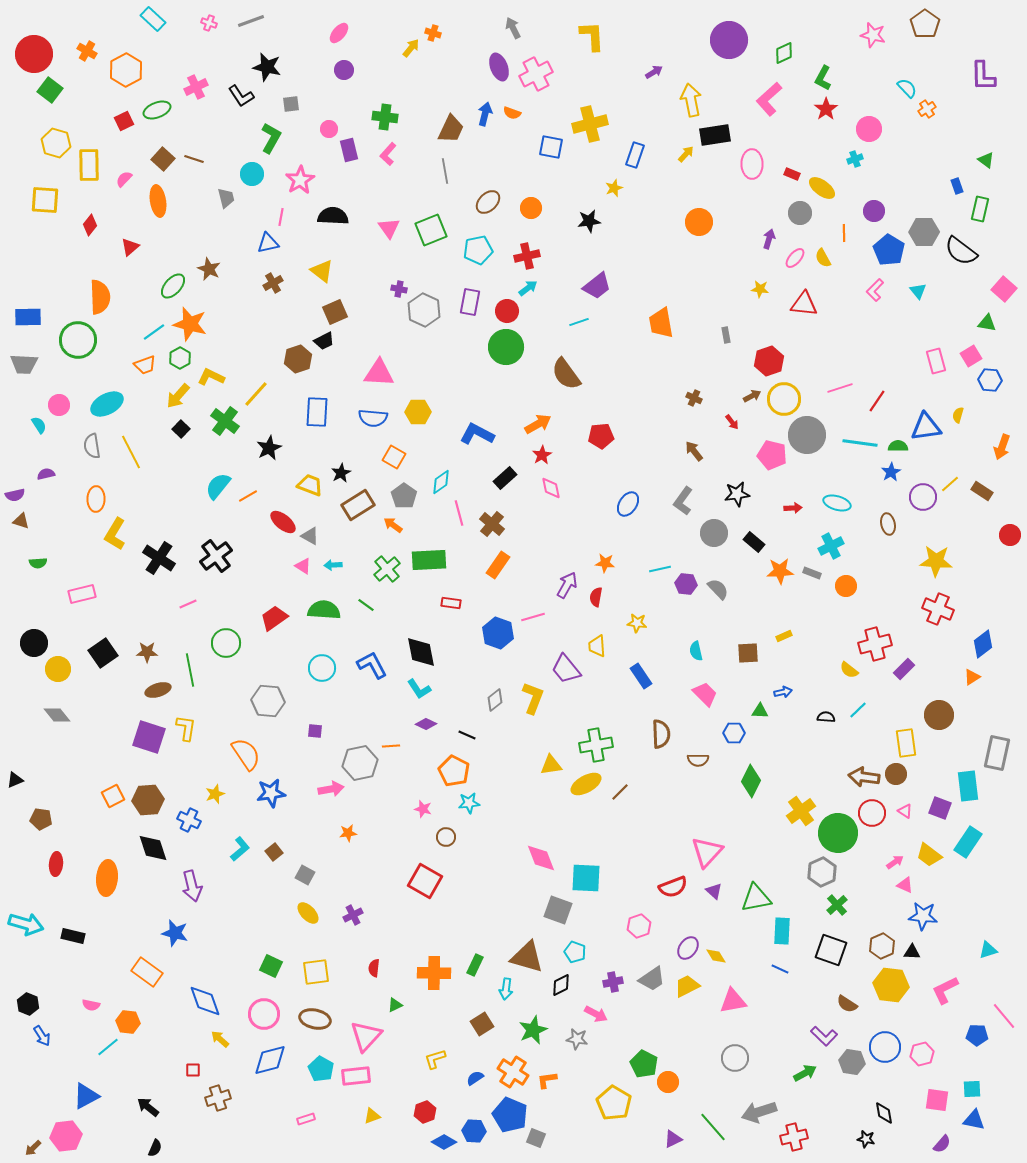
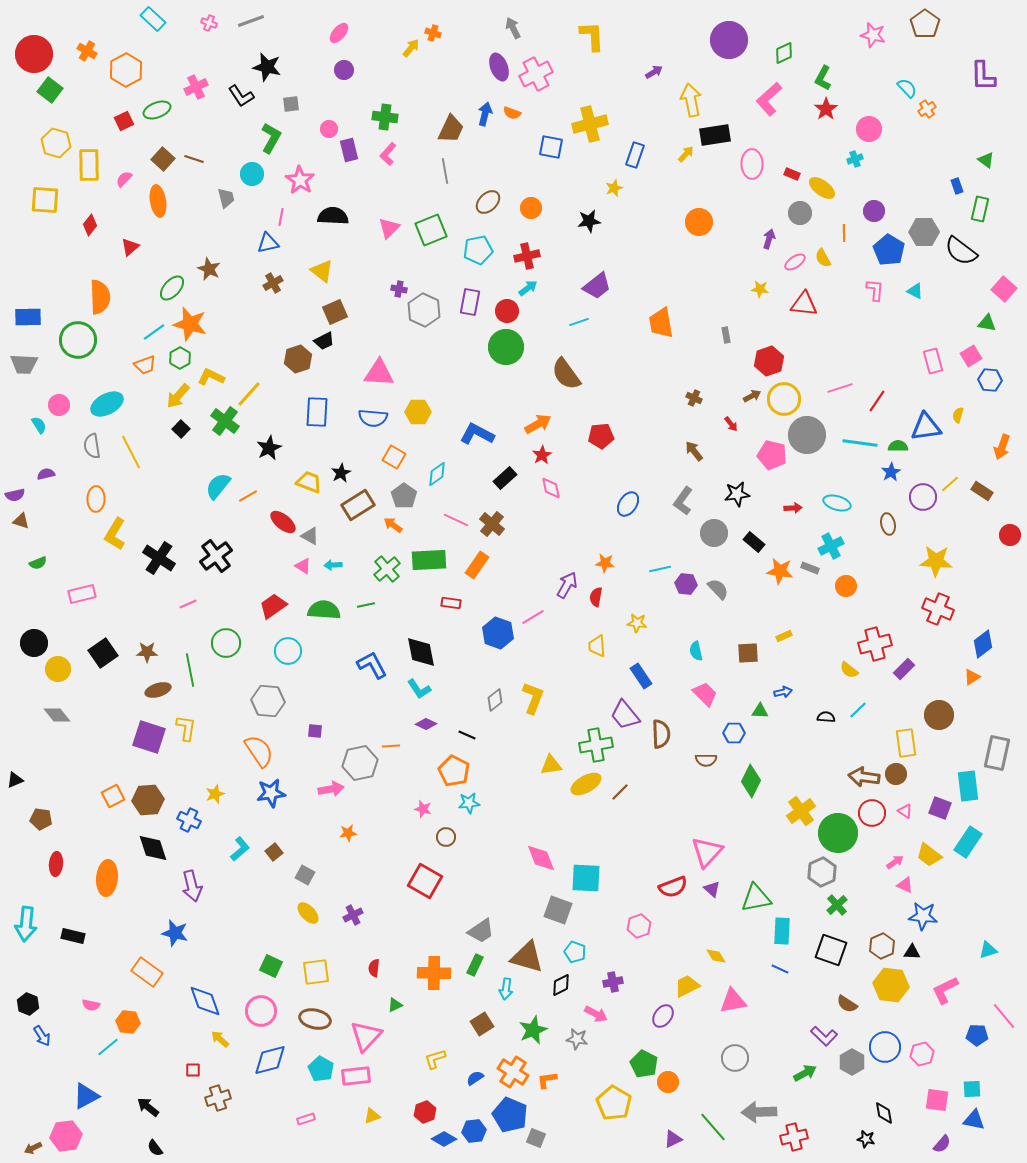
pink star at (300, 180): rotated 8 degrees counterclockwise
pink triangle at (389, 228): rotated 20 degrees clockwise
pink ellipse at (795, 258): moved 4 px down; rotated 15 degrees clockwise
green ellipse at (173, 286): moved 1 px left, 2 px down
pink L-shape at (875, 290): rotated 140 degrees clockwise
cyan triangle at (918, 291): moved 3 px left; rotated 24 degrees counterclockwise
pink rectangle at (936, 361): moved 3 px left
yellow line at (256, 394): moved 7 px left
red arrow at (732, 422): moved 1 px left, 2 px down
cyan diamond at (441, 482): moved 4 px left, 8 px up
yellow trapezoid at (310, 485): moved 1 px left, 3 px up
pink line at (459, 513): moved 3 px left, 7 px down; rotated 50 degrees counterclockwise
green semicircle at (38, 563): rotated 18 degrees counterclockwise
orange rectangle at (498, 565): moved 21 px left
orange star at (780, 571): rotated 12 degrees clockwise
gray rectangle at (812, 573): moved 2 px left, 5 px up
green line at (366, 605): rotated 48 degrees counterclockwise
pink line at (533, 617): rotated 15 degrees counterclockwise
red trapezoid at (274, 618): moved 1 px left, 12 px up
cyan circle at (322, 668): moved 34 px left, 17 px up
purple trapezoid at (566, 669): moved 59 px right, 46 px down
orange semicircle at (246, 754): moved 13 px right, 3 px up
brown semicircle at (698, 760): moved 8 px right
purple triangle at (714, 891): moved 2 px left, 2 px up
cyan arrow at (26, 924): rotated 80 degrees clockwise
purple ellipse at (688, 948): moved 25 px left, 68 px down
gray trapezoid at (652, 979): moved 171 px left, 48 px up
pink circle at (264, 1014): moved 3 px left, 3 px up
gray hexagon at (852, 1062): rotated 20 degrees clockwise
gray arrow at (759, 1112): rotated 16 degrees clockwise
blue hexagon at (474, 1131): rotated 10 degrees counterclockwise
blue diamond at (444, 1142): moved 3 px up
brown arrow at (33, 1148): rotated 18 degrees clockwise
black semicircle at (155, 1148): rotated 120 degrees clockwise
